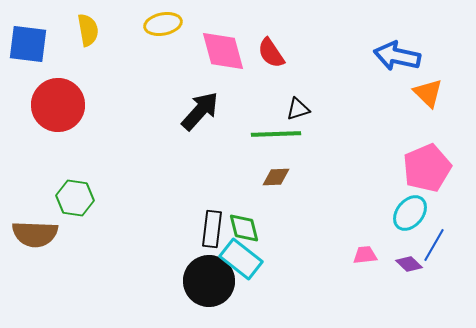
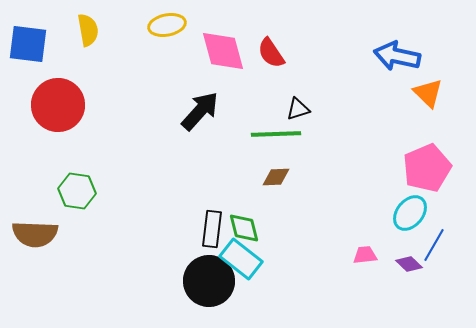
yellow ellipse: moved 4 px right, 1 px down
green hexagon: moved 2 px right, 7 px up
